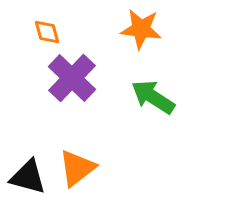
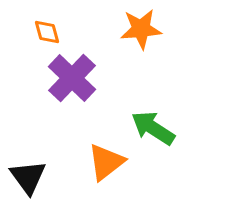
orange star: rotated 12 degrees counterclockwise
green arrow: moved 31 px down
orange triangle: moved 29 px right, 6 px up
black triangle: rotated 39 degrees clockwise
